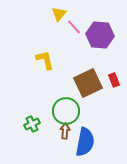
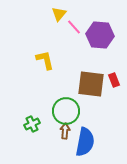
brown square: moved 3 px right, 1 px down; rotated 32 degrees clockwise
